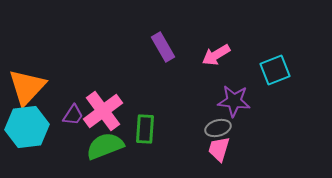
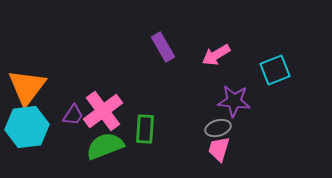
orange triangle: rotated 6 degrees counterclockwise
